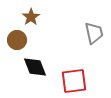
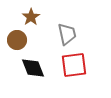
gray trapezoid: moved 27 px left, 1 px down
black diamond: moved 2 px left, 1 px down
red square: moved 16 px up
